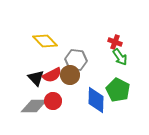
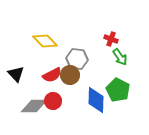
red cross: moved 4 px left, 3 px up
gray hexagon: moved 1 px right, 1 px up
black triangle: moved 20 px left, 4 px up
